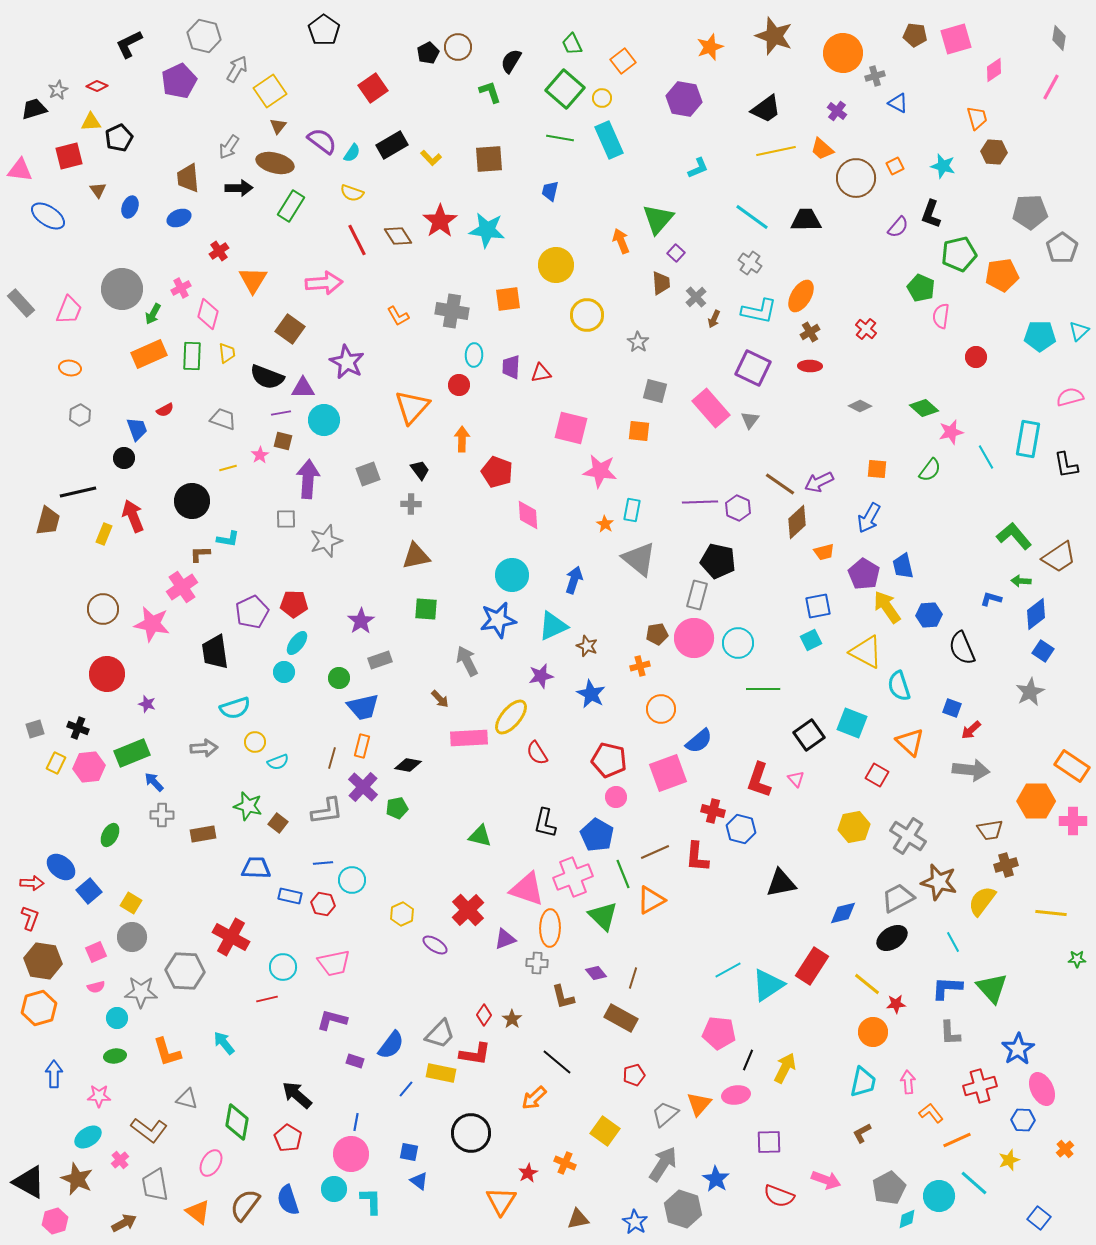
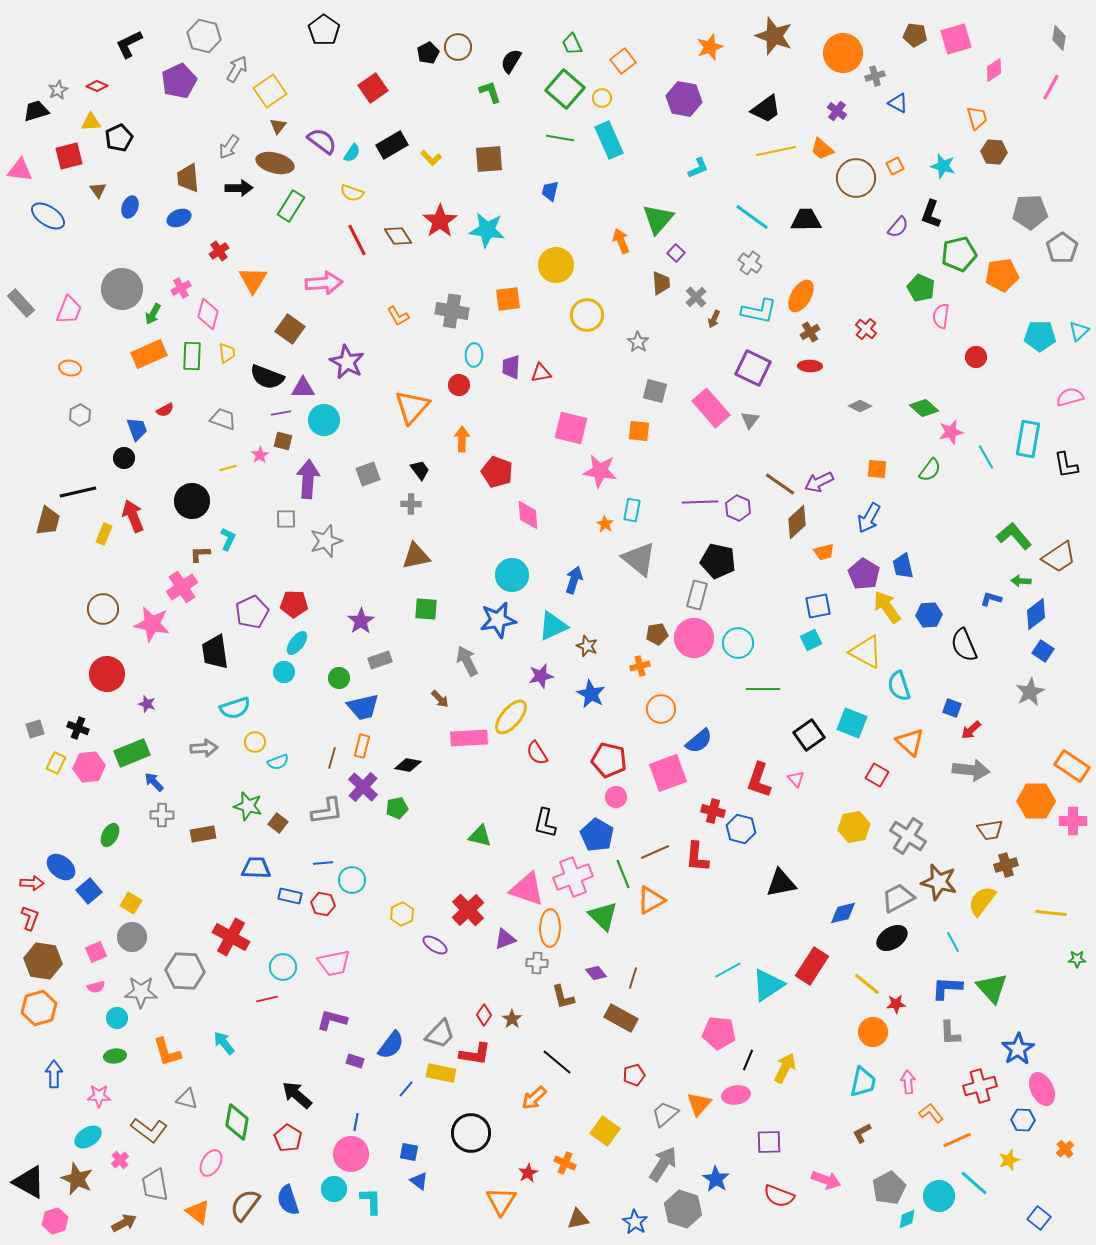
black trapezoid at (34, 109): moved 2 px right, 2 px down
cyan L-shape at (228, 539): rotated 75 degrees counterclockwise
black semicircle at (962, 648): moved 2 px right, 3 px up
